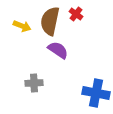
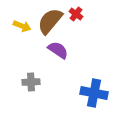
brown semicircle: rotated 28 degrees clockwise
gray cross: moved 3 px left, 1 px up
blue cross: moved 2 px left
